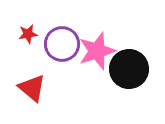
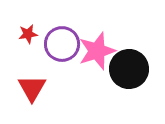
red triangle: rotated 20 degrees clockwise
